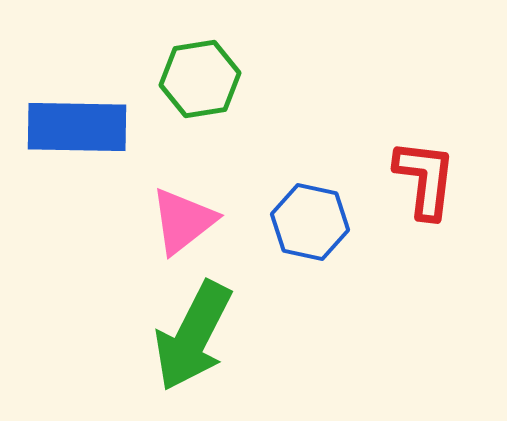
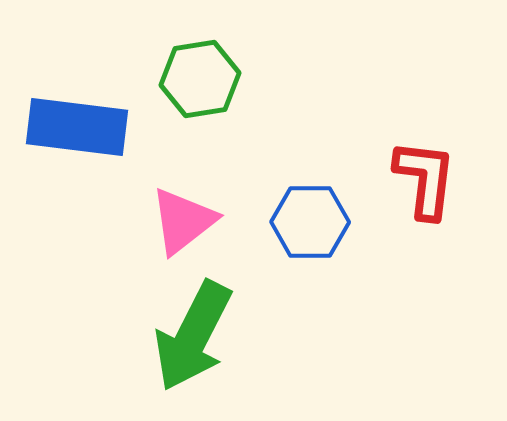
blue rectangle: rotated 6 degrees clockwise
blue hexagon: rotated 12 degrees counterclockwise
